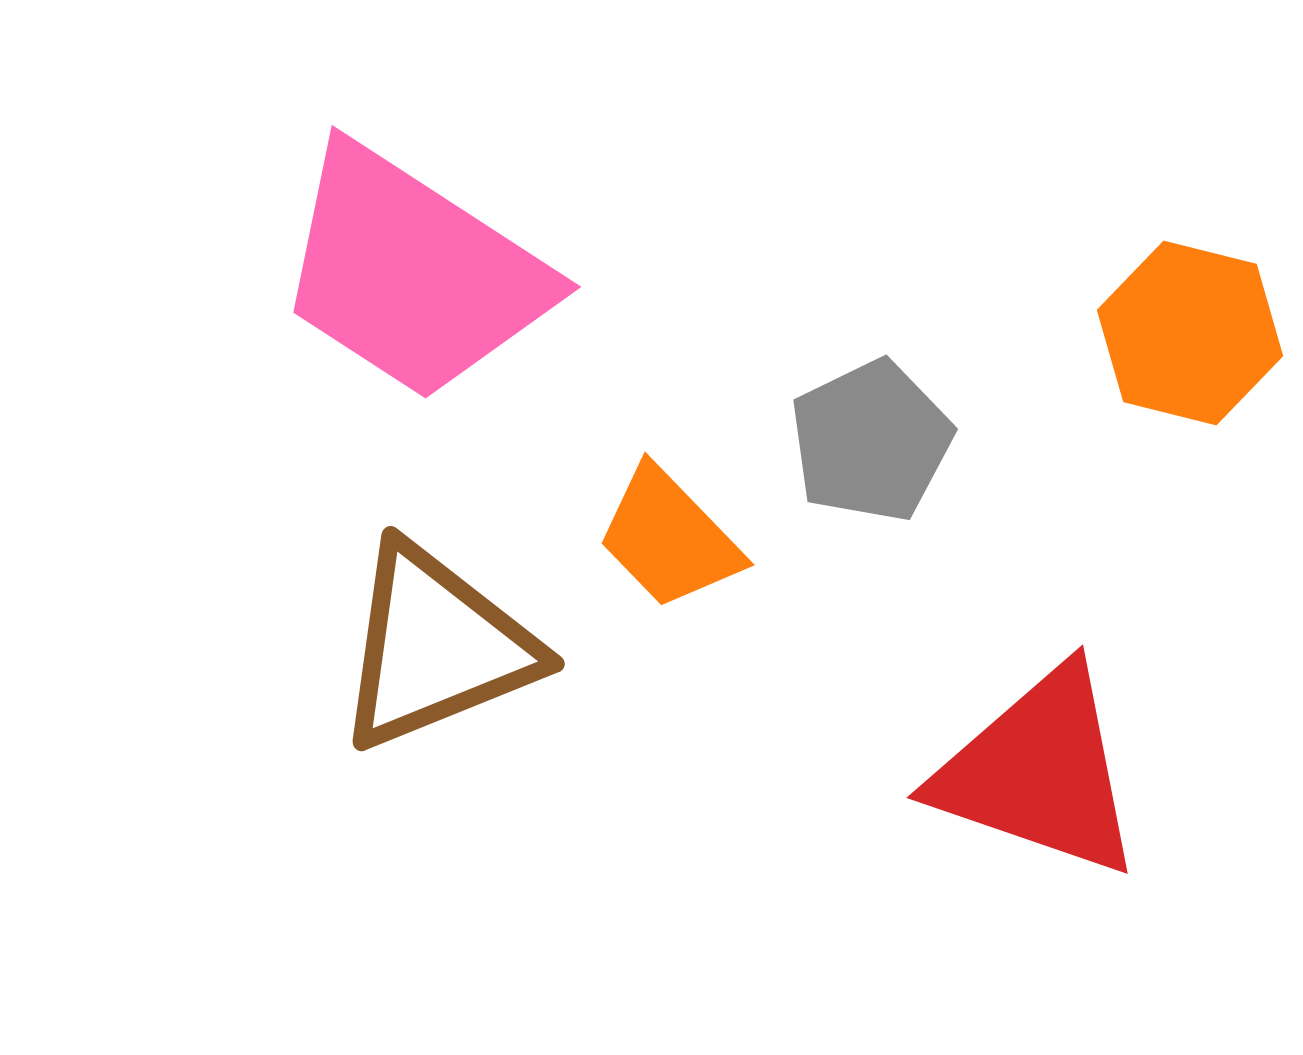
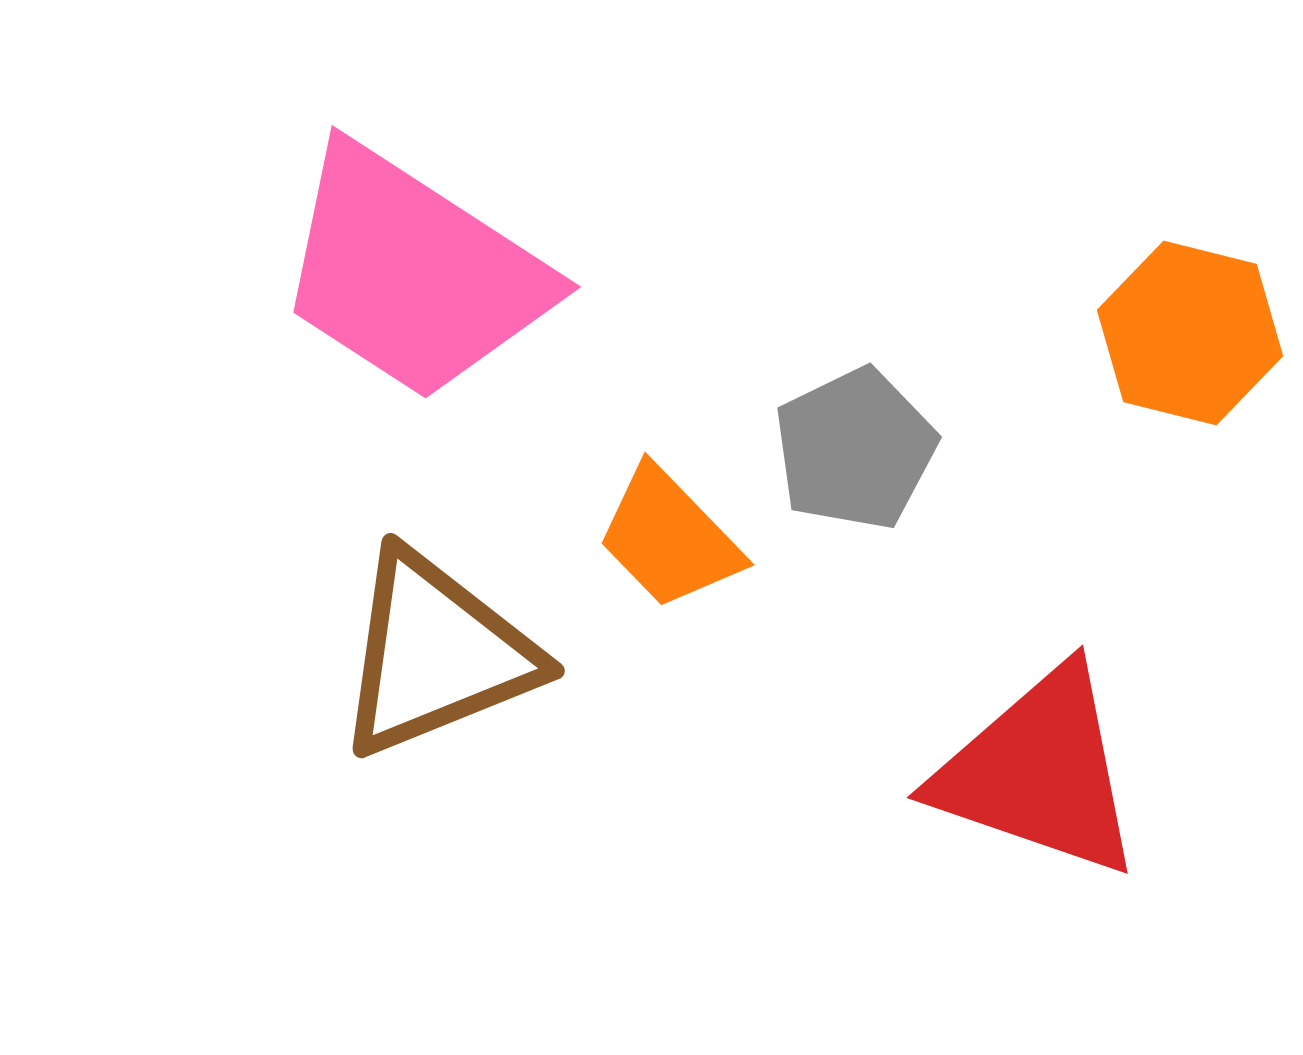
gray pentagon: moved 16 px left, 8 px down
brown triangle: moved 7 px down
